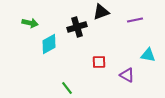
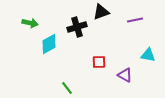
purple triangle: moved 2 px left
